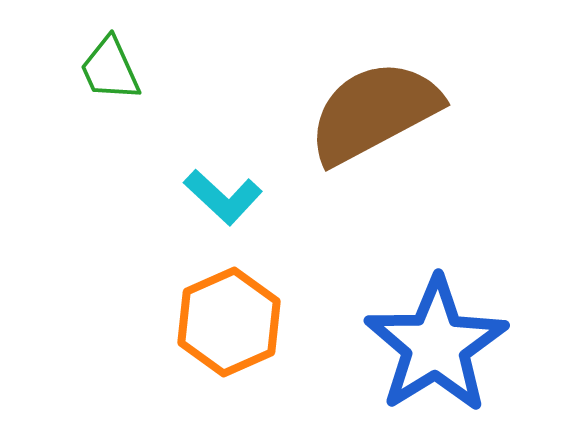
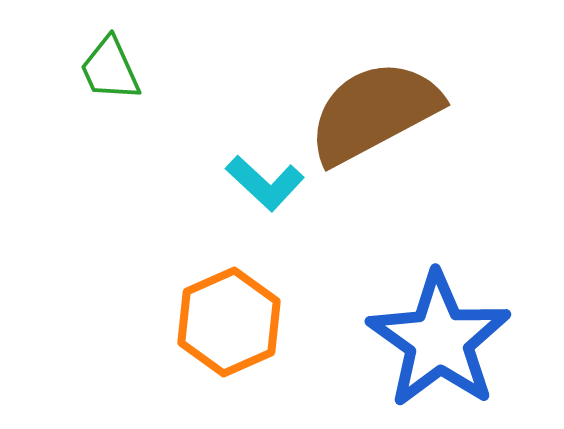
cyan L-shape: moved 42 px right, 14 px up
blue star: moved 3 px right, 5 px up; rotated 5 degrees counterclockwise
